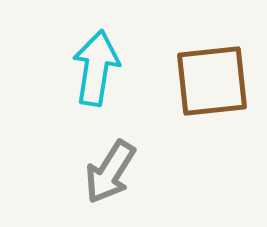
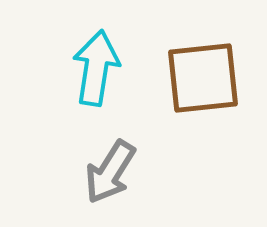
brown square: moved 9 px left, 3 px up
